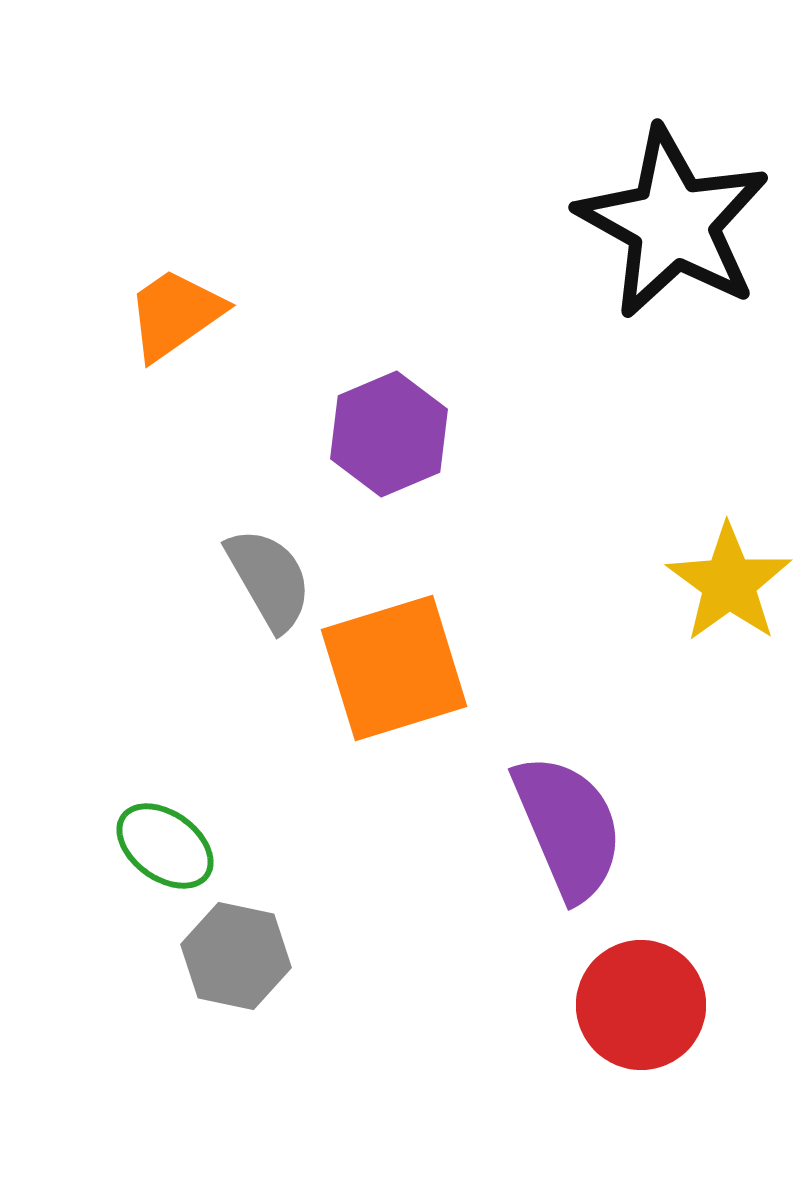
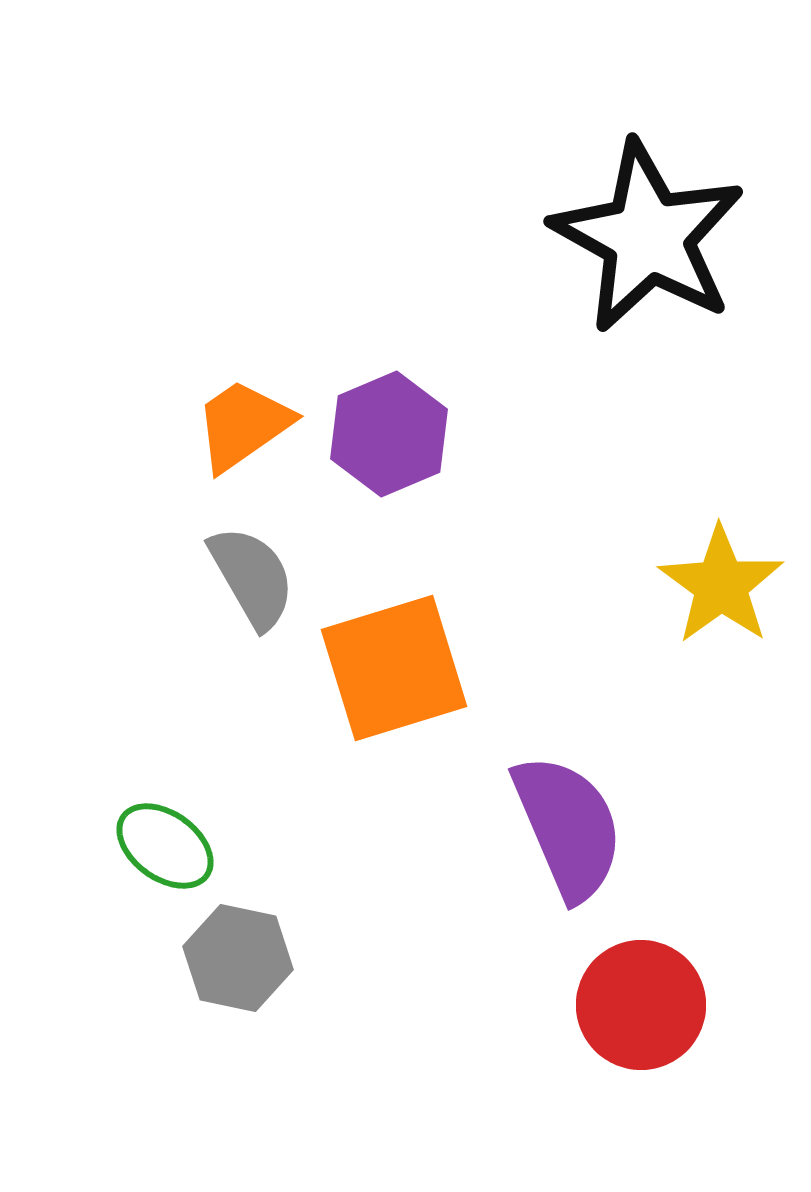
black star: moved 25 px left, 14 px down
orange trapezoid: moved 68 px right, 111 px down
gray semicircle: moved 17 px left, 2 px up
yellow star: moved 8 px left, 2 px down
gray hexagon: moved 2 px right, 2 px down
